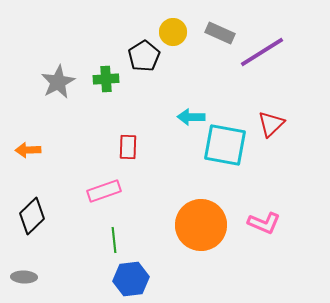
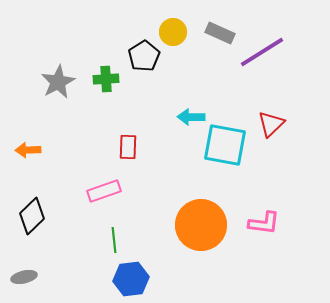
pink L-shape: rotated 16 degrees counterclockwise
gray ellipse: rotated 15 degrees counterclockwise
